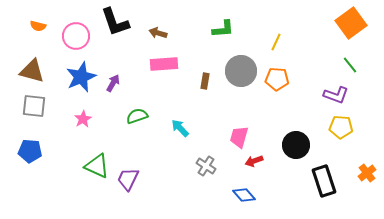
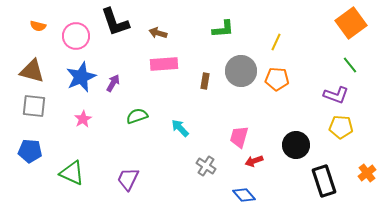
green triangle: moved 25 px left, 7 px down
